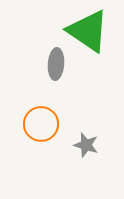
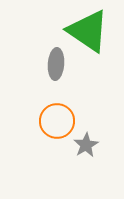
orange circle: moved 16 px right, 3 px up
gray star: rotated 25 degrees clockwise
